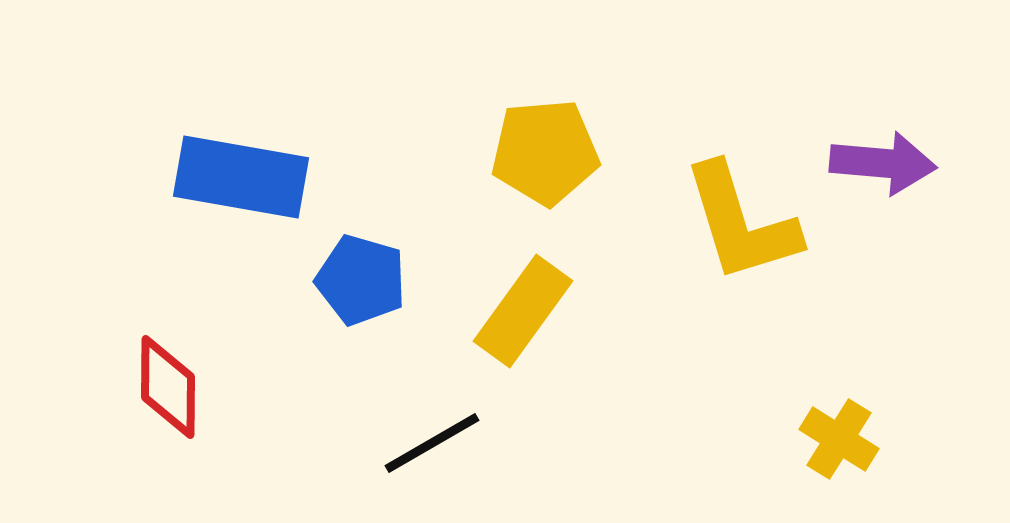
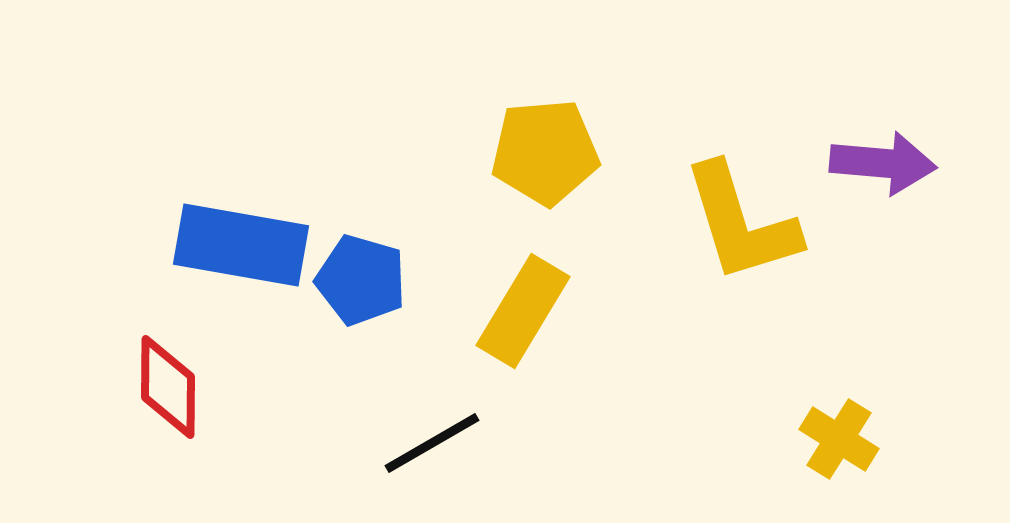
blue rectangle: moved 68 px down
yellow rectangle: rotated 5 degrees counterclockwise
